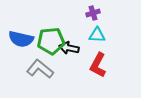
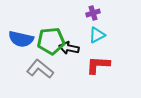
cyan triangle: rotated 30 degrees counterclockwise
red L-shape: rotated 65 degrees clockwise
